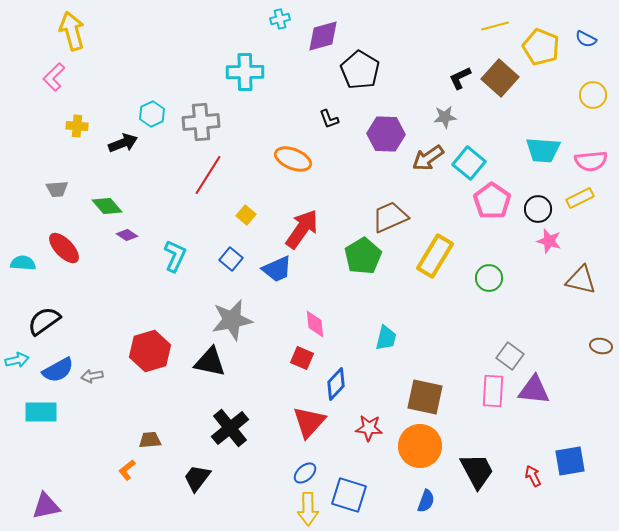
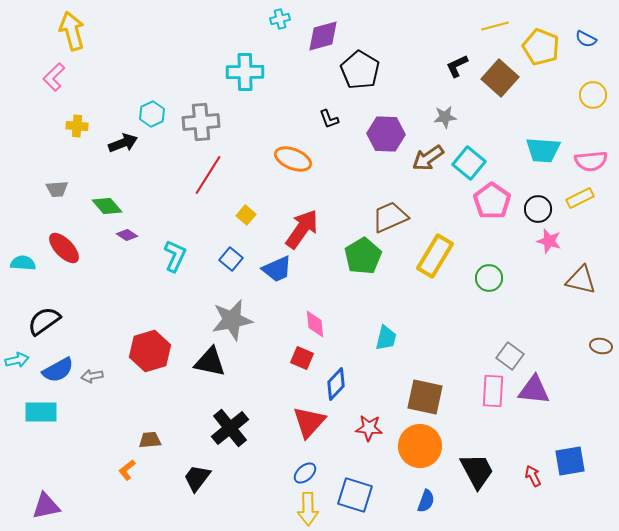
black L-shape at (460, 78): moved 3 px left, 12 px up
blue square at (349, 495): moved 6 px right
